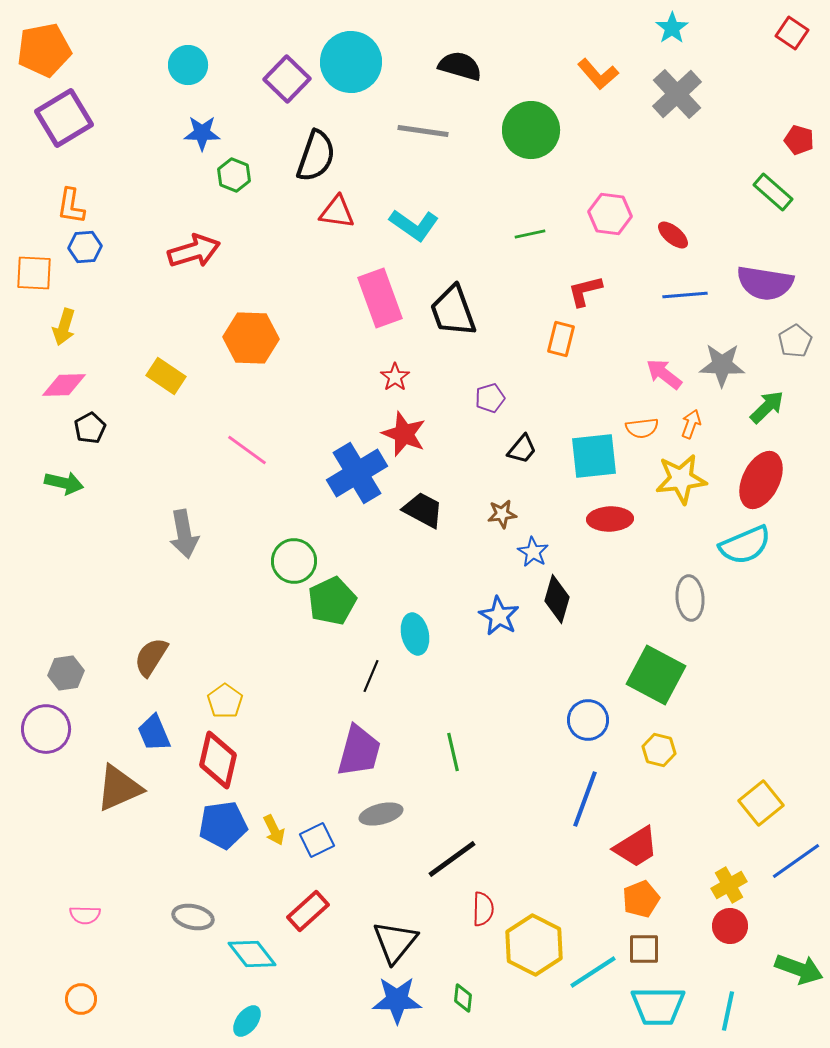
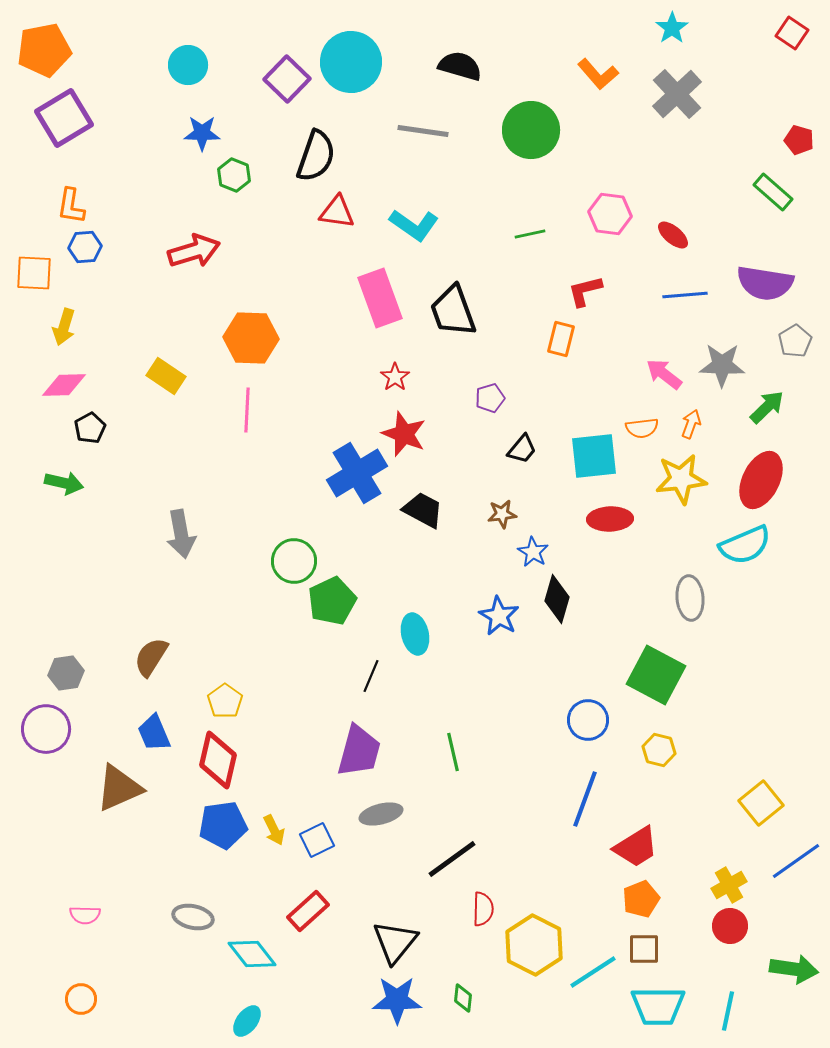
pink line at (247, 450): moved 40 px up; rotated 57 degrees clockwise
gray arrow at (184, 534): moved 3 px left
green arrow at (799, 969): moved 5 px left; rotated 12 degrees counterclockwise
